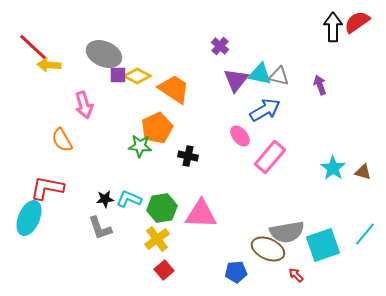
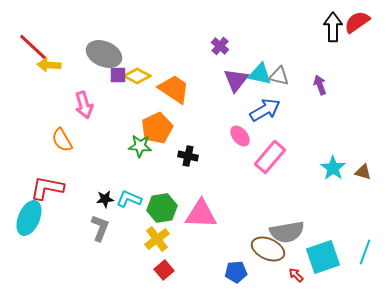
gray L-shape: rotated 140 degrees counterclockwise
cyan line: moved 18 px down; rotated 20 degrees counterclockwise
cyan square: moved 12 px down
